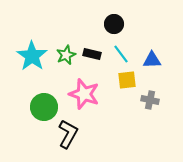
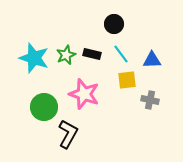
cyan star: moved 2 px right, 2 px down; rotated 16 degrees counterclockwise
